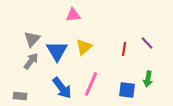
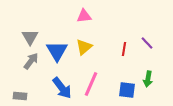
pink triangle: moved 11 px right, 1 px down
gray triangle: moved 2 px left, 2 px up; rotated 12 degrees counterclockwise
